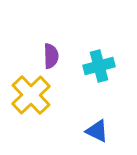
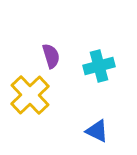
purple semicircle: rotated 15 degrees counterclockwise
yellow cross: moved 1 px left
